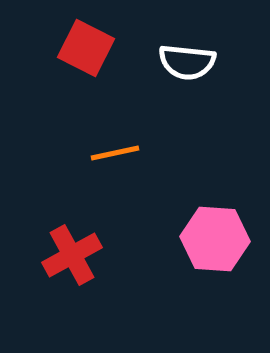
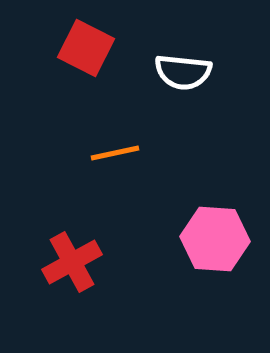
white semicircle: moved 4 px left, 10 px down
red cross: moved 7 px down
